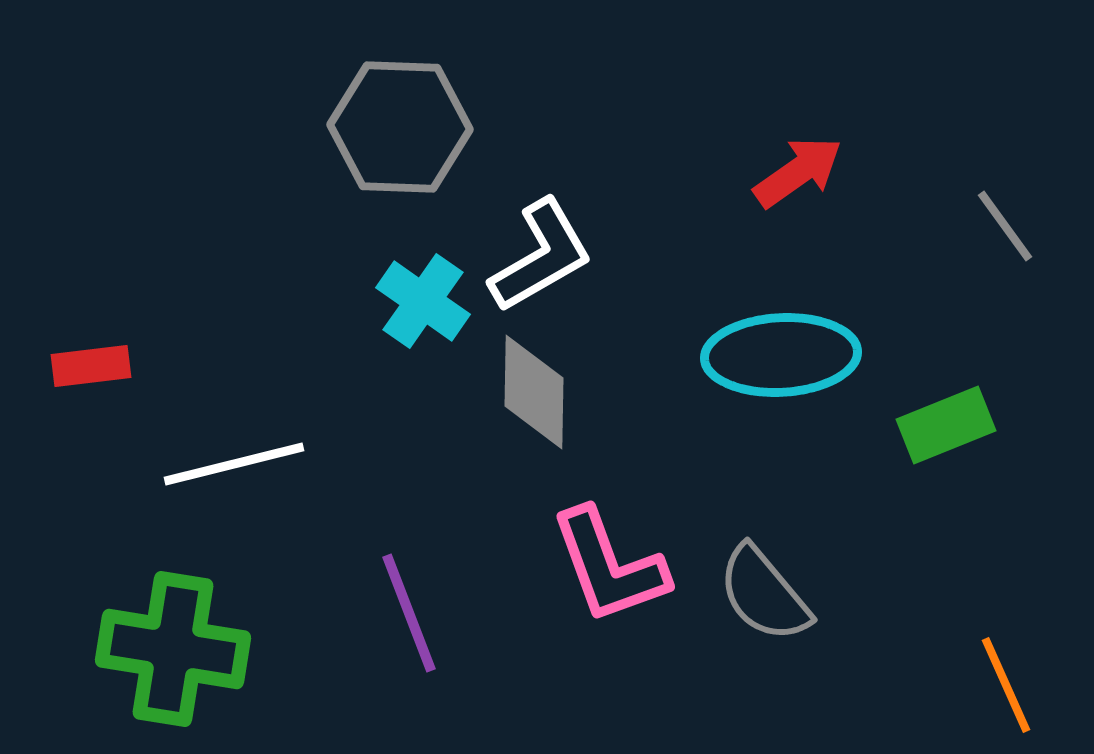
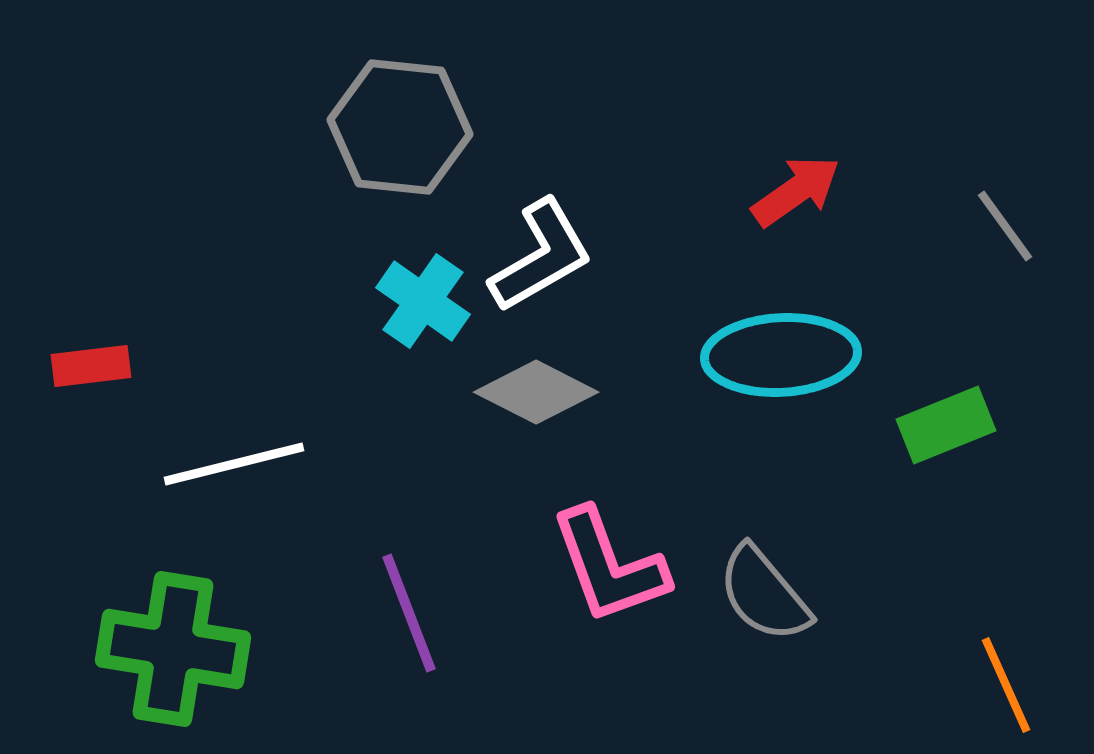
gray hexagon: rotated 4 degrees clockwise
red arrow: moved 2 px left, 19 px down
gray diamond: moved 2 px right; rotated 64 degrees counterclockwise
